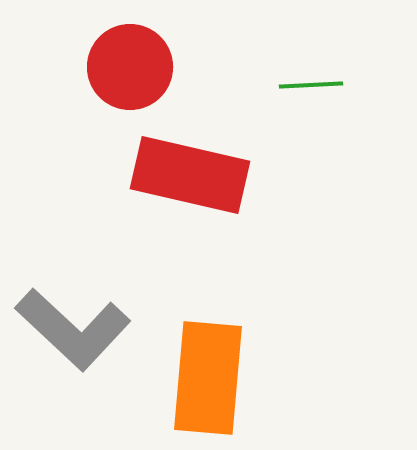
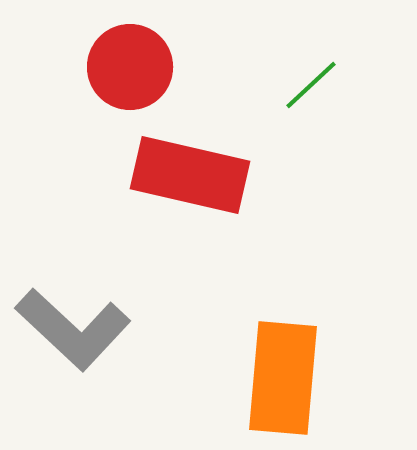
green line: rotated 40 degrees counterclockwise
orange rectangle: moved 75 px right
